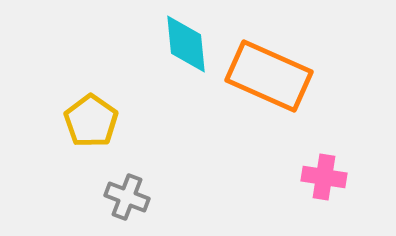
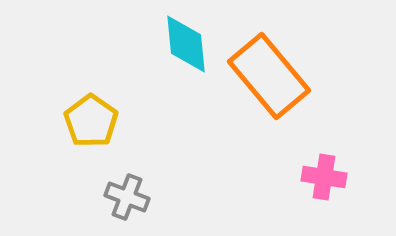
orange rectangle: rotated 26 degrees clockwise
